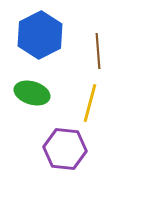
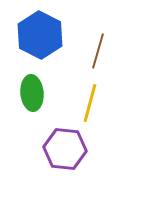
blue hexagon: rotated 6 degrees counterclockwise
brown line: rotated 20 degrees clockwise
green ellipse: rotated 68 degrees clockwise
